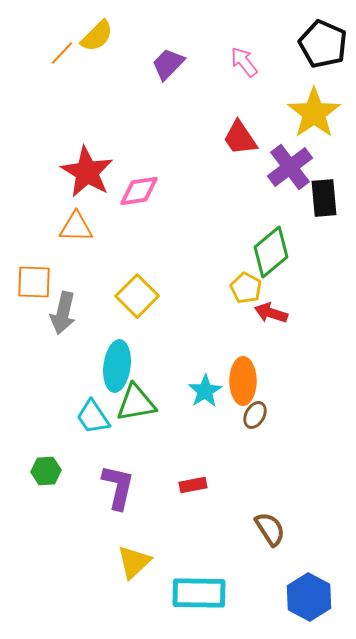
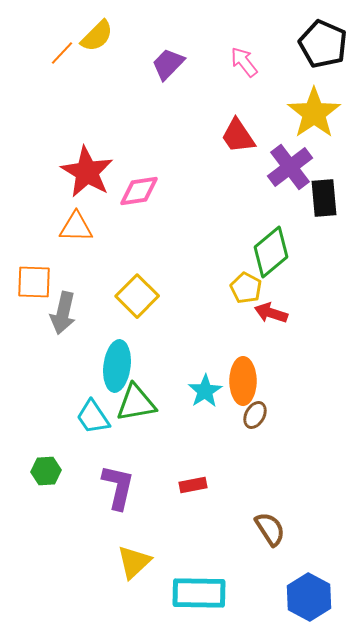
red trapezoid: moved 2 px left, 2 px up
